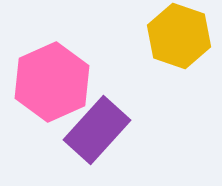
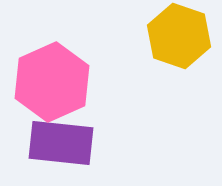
purple rectangle: moved 36 px left, 13 px down; rotated 54 degrees clockwise
